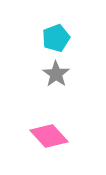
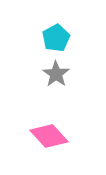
cyan pentagon: rotated 8 degrees counterclockwise
